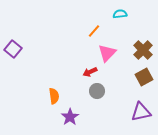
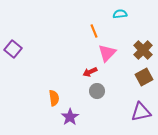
orange line: rotated 64 degrees counterclockwise
orange semicircle: moved 2 px down
